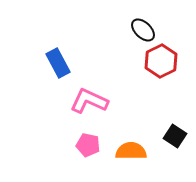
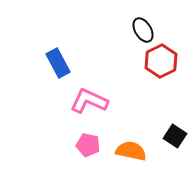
black ellipse: rotated 15 degrees clockwise
orange semicircle: rotated 12 degrees clockwise
